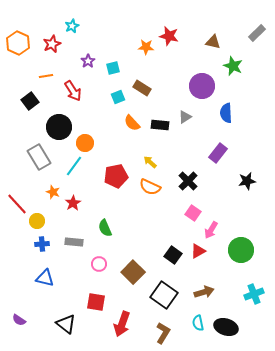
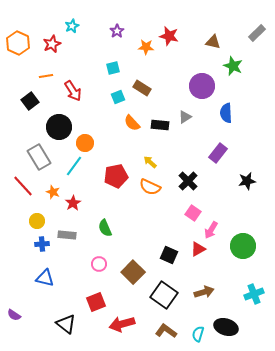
purple star at (88, 61): moved 29 px right, 30 px up
red line at (17, 204): moved 6 px right, 18 px up
gray rectangle at (74, 242): moved 7 px left, 7 px up
green circle at (241, 250): moved 2 px right, 4 px up
red triangle at (198, 251): moved 2 px up
black square at (173, 255): moved 4 px left; rotated 12 degrees counterclockwise
red square at (96, 302): rotated 30 degrees counterclockwise
purple semicircle at (19, 320): moved 5 px left, 5 px up
cyan semicircle at (198, 323): moved 11 px down; rotated 28 degrees clockwise
red arrow at (122, 324): rotated 55 degrees clockwise
brown L-shape at (163, 333): moved 3 px right, 2 px up; rotated 85 degrees counterclockwise
